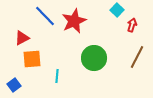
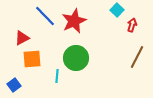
green circle: moved 18 px left
